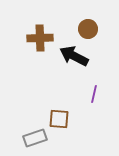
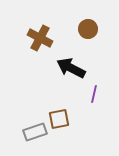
brown cross: rotated 30 degrees clockwise
black arrow: moved 3 px left, 12 px down
brown square: rotated 15 degrees counterclockwise
gray rectangle: moved 6 px up
